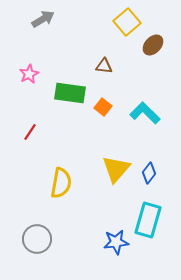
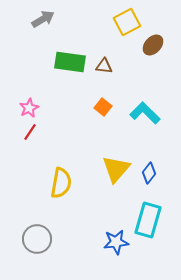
yellow square: rotated 12 degrees clockwise
pink star: moved 34 px down
green rectangle: moved 31 px up
